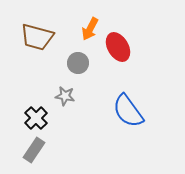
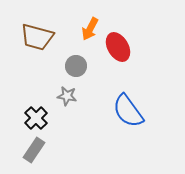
gray circle: moved 2 px left, 3 px down
gray star: moved 2 px right
